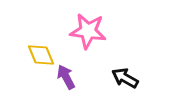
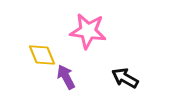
yellow diamond: moved 1 px right
